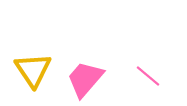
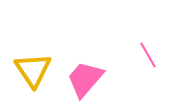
pink line: moved 21 px up; rotated 20 degrees clockwise
